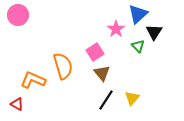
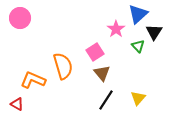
pink circle: moved 2 px right, 3 px down
yellow triangle: moved 6 px right
